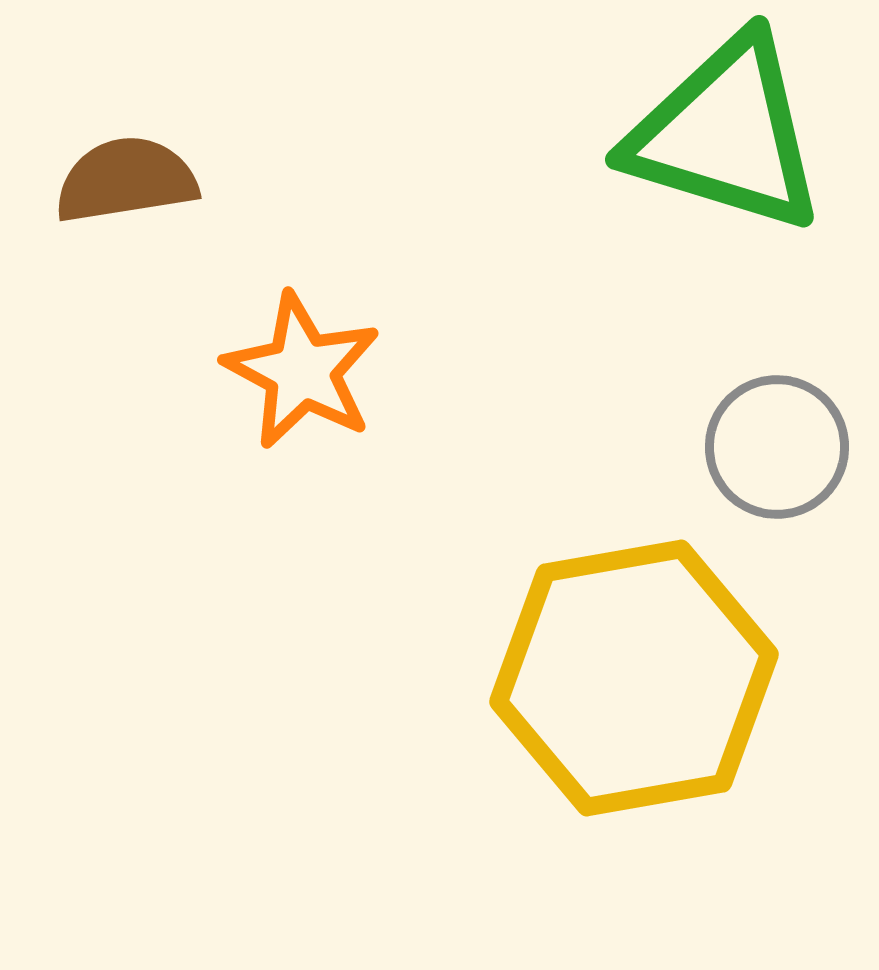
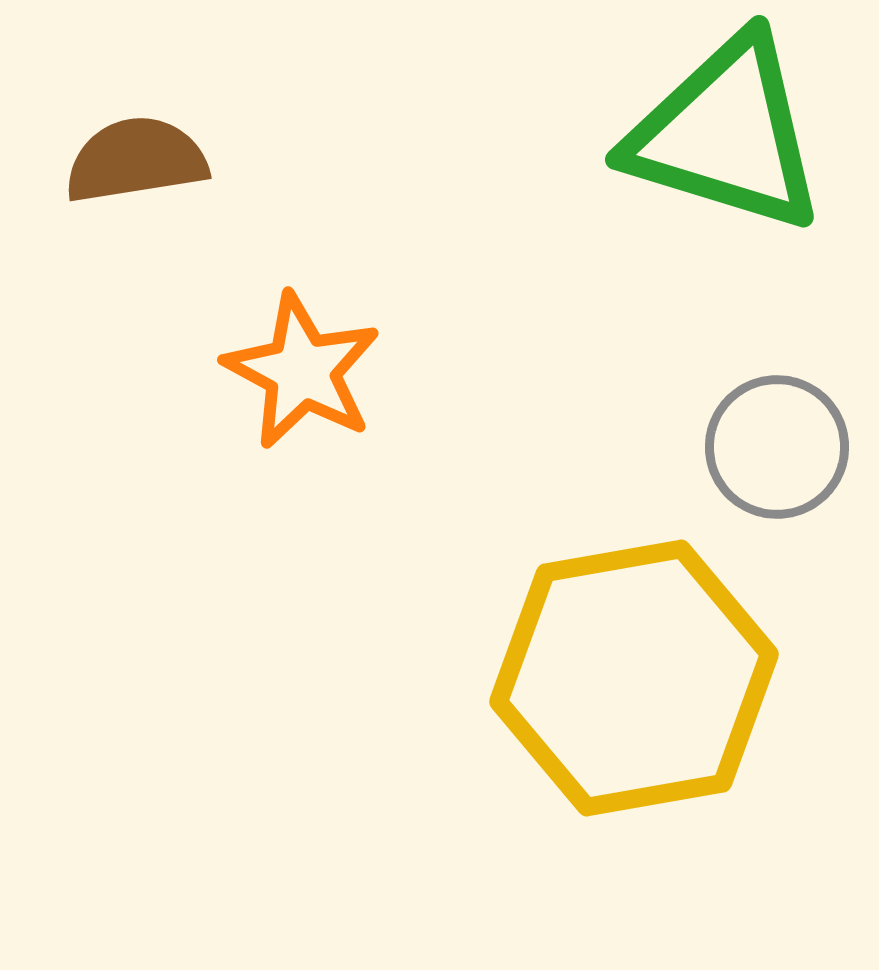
brown semicircle: moved 10 px right, 20 px up
